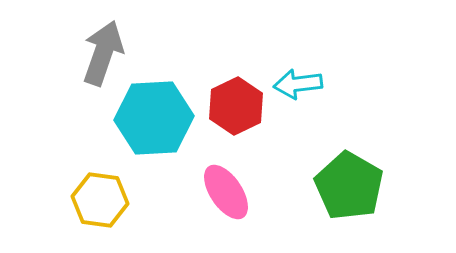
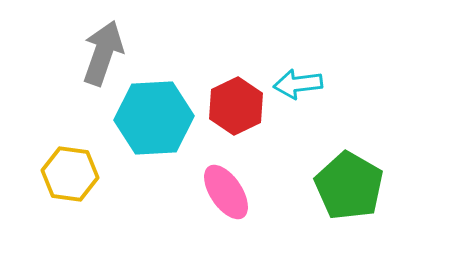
yellow hexagon: moved 30 px left, 26 px up
